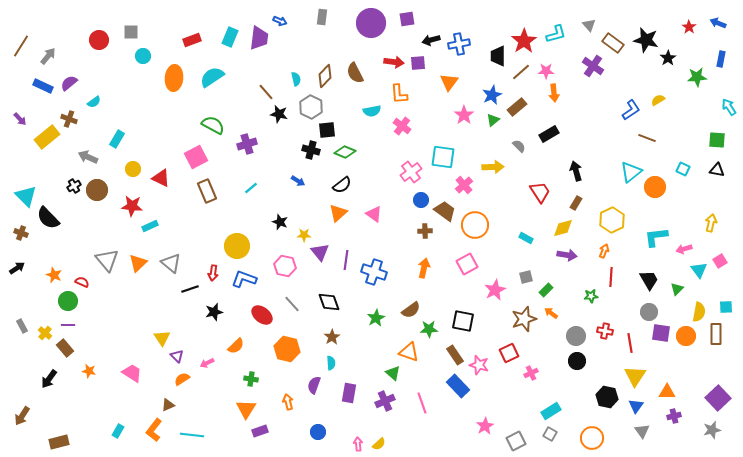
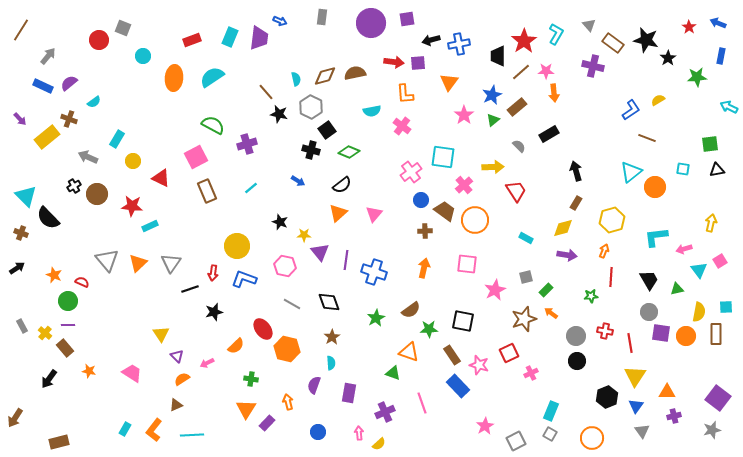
gray square at (131, 32): moved 8 px left, 4 px up; rotated 21 degrees clockwise
cyan L-shape at (556, 34): rotated 45 degrees counterclockwise
brown line at (21, 46): moved 16 px up
blue rectangle at (721, 59): moved 3 px up
purple cross at (593, 66): rotated 20 degrees counterclockwise
brown semicircle at (355, 73): rotated 105 degrees clockwise
brown diamond at (325, 76): rotated 30 degrees clockwise
orange L-shape at (399, 94): moved 6 px right
cyan arrow at (729, 107): rotated 30 degrees counterclockwise
black square at (327, 130): rotated 30 degrees counterclockwise
green square at (717, 140): moved 7 px left, 4 px down; rotated 12 degrees counterclockwise
green diamond at (345, 152): moved 4 px right
yellow circle at (133, 169): moved 8 px up
cyan square at (683, 169): rotated 16 degrees counterclockwise
black triangle at (717, 170): rotated 21 degrees counterclockwise
brown circle at (97, 190): moved 4 px down
red trapezoid at (540, 192): moved 24 px left, 1 px up
pink triangle at (374, 214): rotated 36 degrees clockwise
yellow hexagon at (612, 220): rotated 10 degrees clockwise
orange circle at (475, 225): moved 5 px up
gray triangle at (171, 263): rotated 25 degrees clockwise
pink square at (467, 264): rotated 35 degrees clockwise
green triangle at (677, 289): rotated 32 degrees clockwise
gray line at (292, 304): rotated 18 degrees counterclockwise
red ellipse at (262, 315): moved 1 px right, 14 px down; rotated 15 degrees clockwise
yellow triangle at (162, 338): moved 1 px left, 4 px up
brown rectangle at (455, 355): moved 3 px left
green triangle at (393, 373): rotated 21 degrees counterclockwise
black hexagon at (607, 397): rotated 25 degrees clockwise
purple square at (718, 398): rotated 10 degrees counterclockwise
purple cross at (385, 401): moved 11 px down
brown triangle at (168, 405): moved 8 px right
cyan rectangle at (551, 411): rotated 36 degrees counterclockwise
brown arrow at (22, 416): moved 7 px left, 2 px down
cyan rectangle at (118, 431): moved 7 px right, 2 px up
purple rectangle at (260, 431): moved 7 px right, 8 px up; rotated 28 degrees counterclockwise
cyan line at (192, 435): rotated 10 degrees counterclockwise
pink arrow at (358, 444): moved 1 px right, 11 px up
